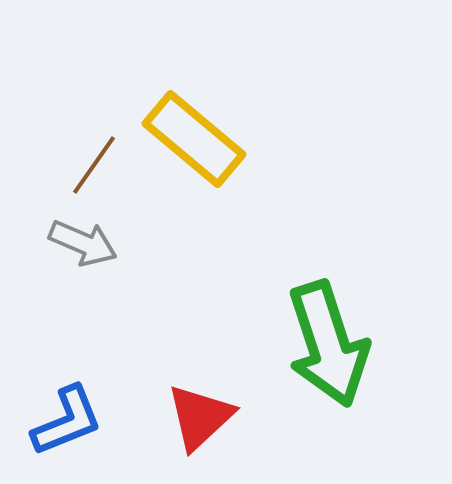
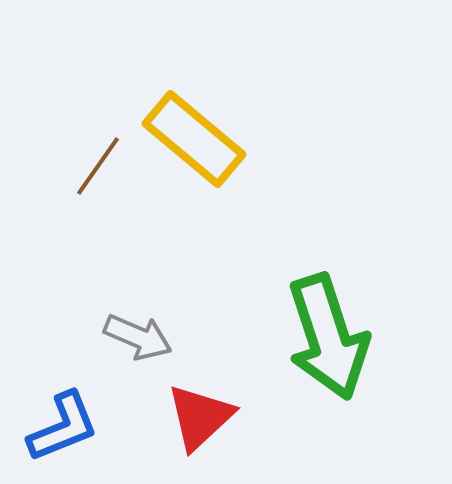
brown line: moved 4 px right, 1 px down
gray arrow: moved 55 px right, 94 px down
green arrow: moved 7 px up
blue L-shape: moved 4 px left, 6 px down
